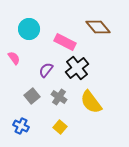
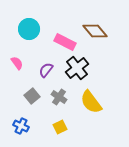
brown diamond: moved 3 px left, 4 px down
pink semicircle: moved 3 px right, 5 px down
yellow square: rotated 24 degrees clockwise
